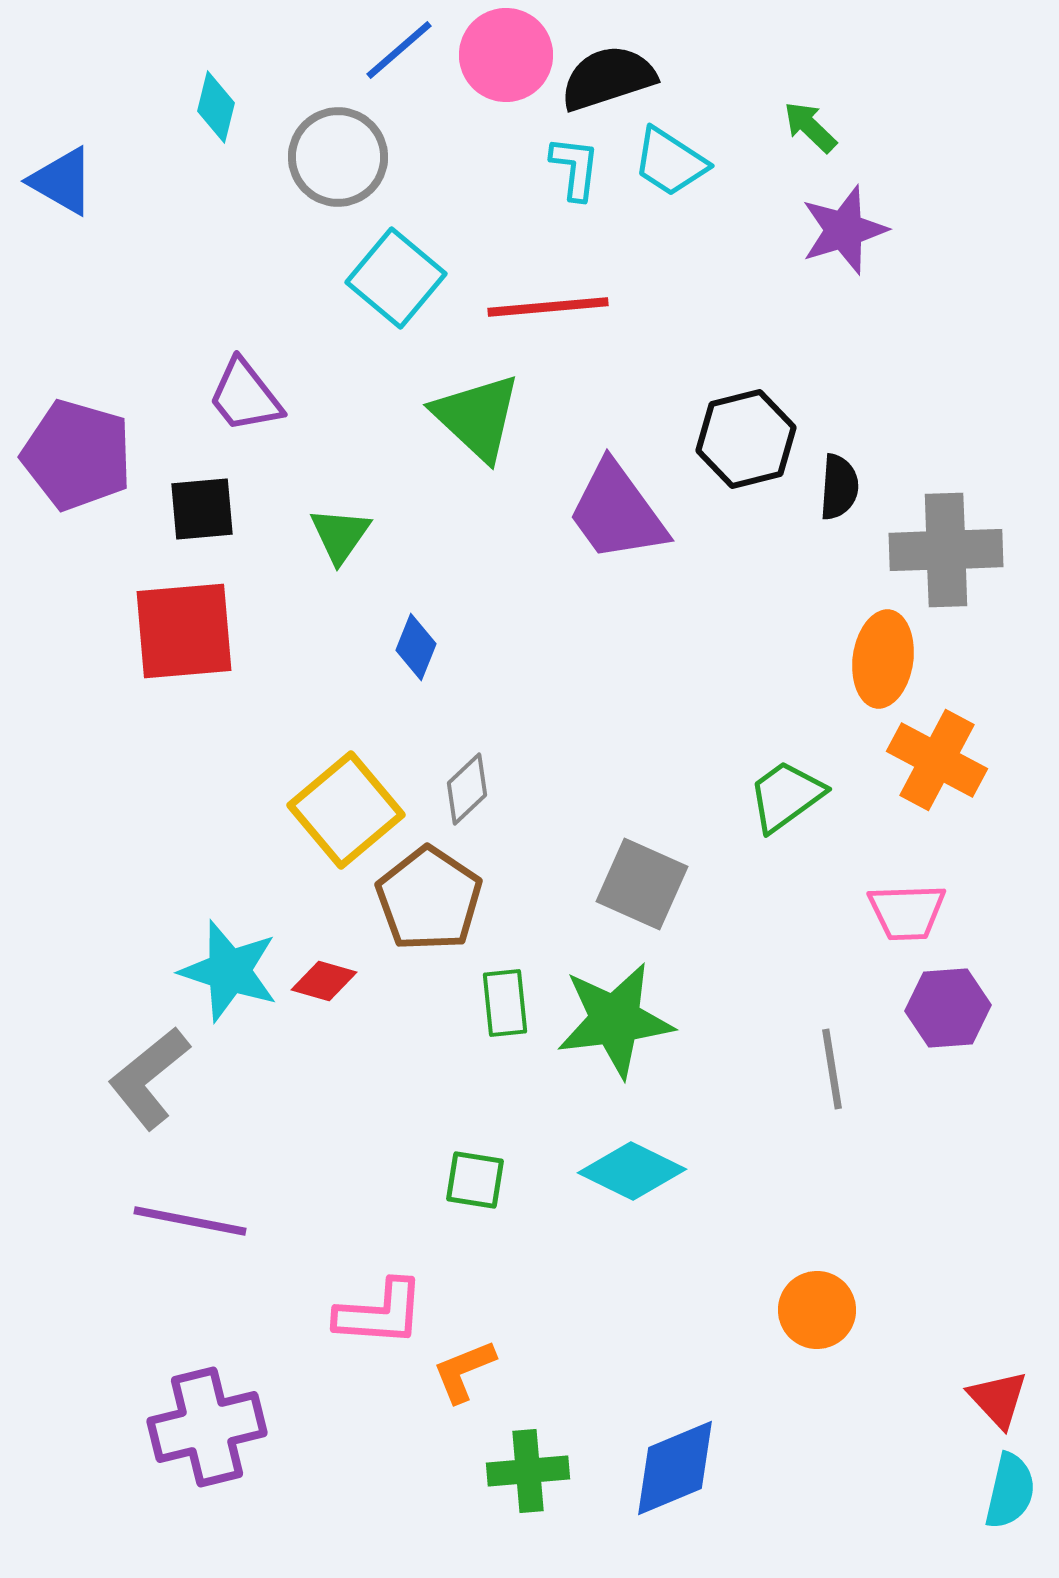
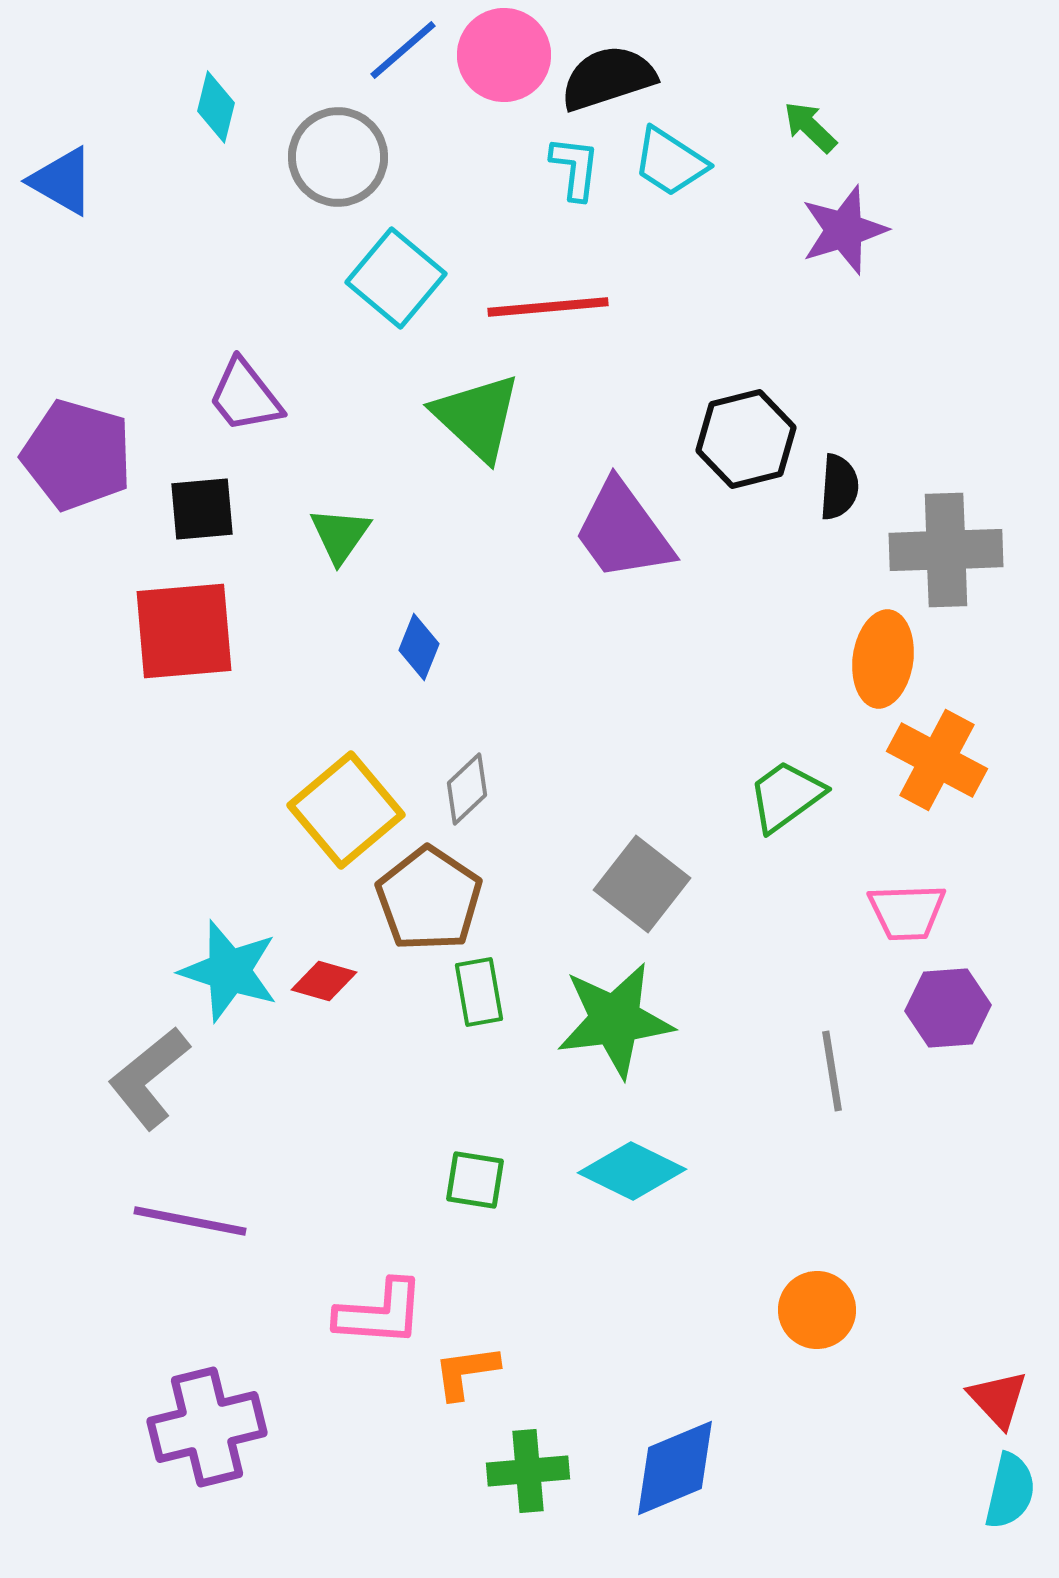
blue line at (399, 50): moved 4 px right
pink circle at (506, 55): moved 2 px left
purple trapezoid at (617, 512): moved 6 px right, 19 px down
blue diamond at (416, 647): moved 3 px right
gray square at (642, 884): rotated 14 degrees clockwise
green rectangle at (505, 1003): moved 26 px left, 11 px up; rotated 4 degrees counterclockwise
gray line at (832, 1069): moved 2 px down
orange L-shape at (464, 1371): moved 2 px right, 1 px down; rotated 14 degrees clockwise
